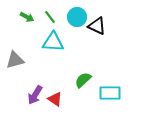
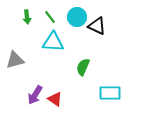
green arrow: rotated 56 degrees clockwise
green semicircle: moved 13 px up; rotated 24 degrees counterclockwise
